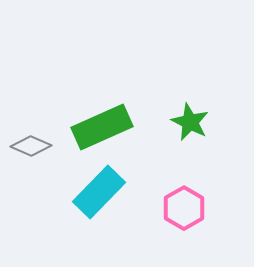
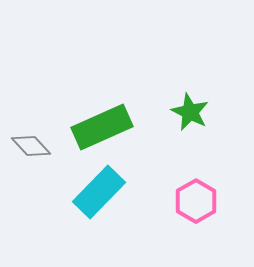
green star: moved 10 px up
gray diamond: rotated 24 degrees clockwise
pink hexagon: moved 12 px right, 7 px up
